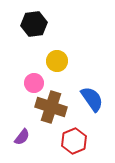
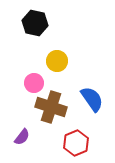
black hexagon: moved 1 px right, 1 px up; rotated 20 degrees clockwise
red hexagon: moved 2 px right, 2 px down
